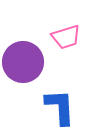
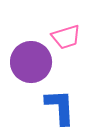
purple circle: moved 8 px right
